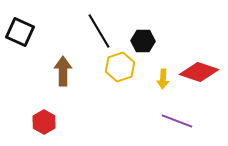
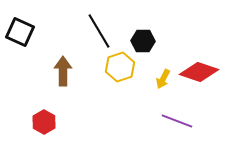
yellow arrow: rotated 24 degrees clockwise
